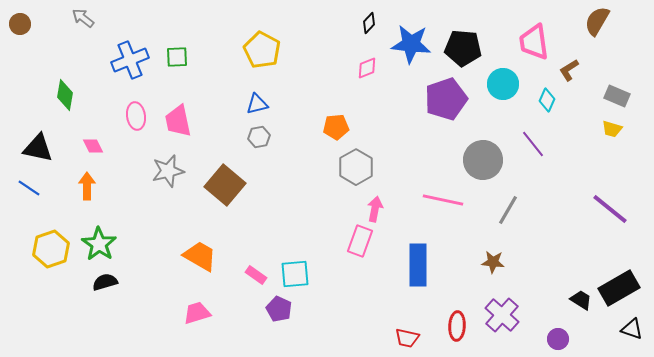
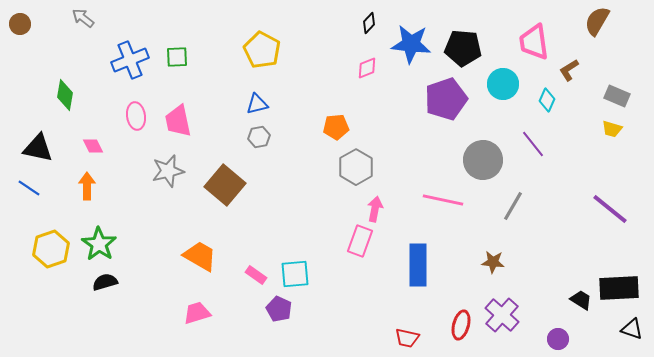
gray line at (508, 210): moved 5 px right, 4 px up
black rectangle at (619, 288): rotated 27 degrees clockwise
red ellipse at (457, 326): moved 4 px right, 1 px up; rotated 12 degrees clockwise
